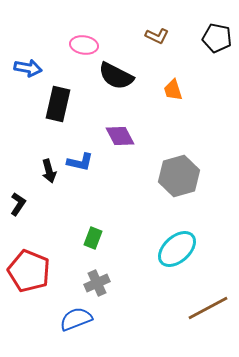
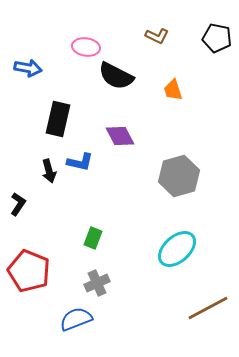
pink ellipse: moved 2 px right, 2 px down
black rectangle: moved 15 px down
